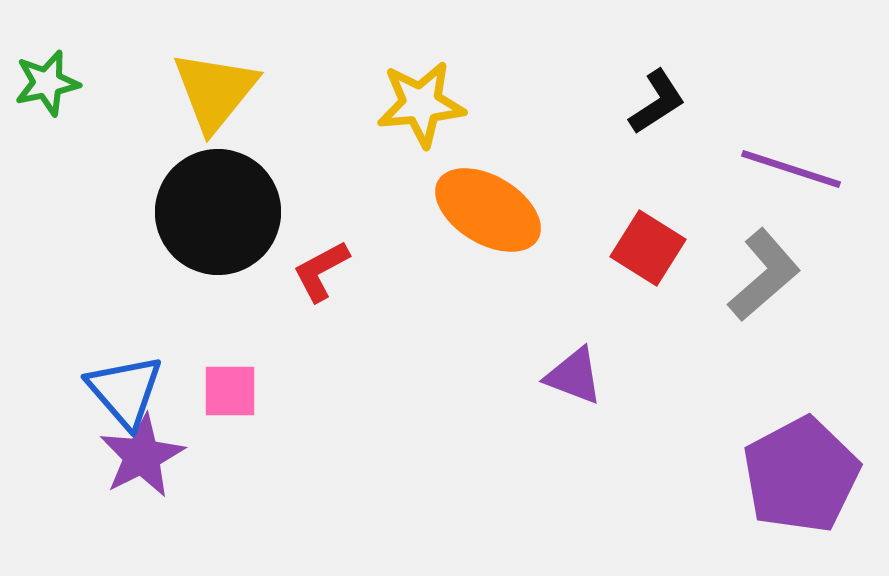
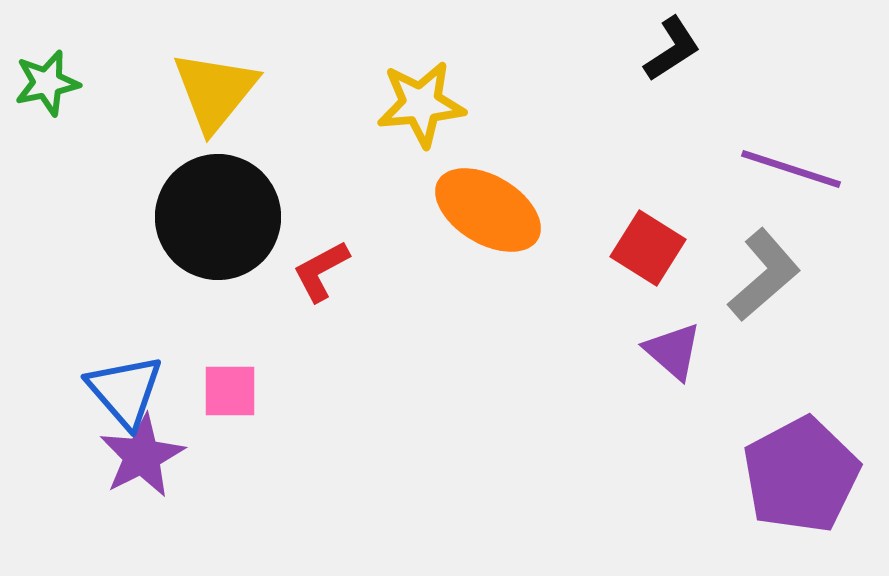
black L-shape: moved 15 px right, 53 px up
black circle: moved 5 px down
purple triangle: moved 99 px right, 25 px up; rotated 20 degrees clockwise
